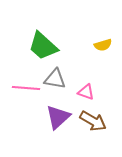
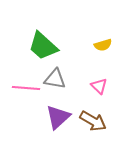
pink triangle: moved 13 px right, 6 px up; rotated 24 degrees clockwise
